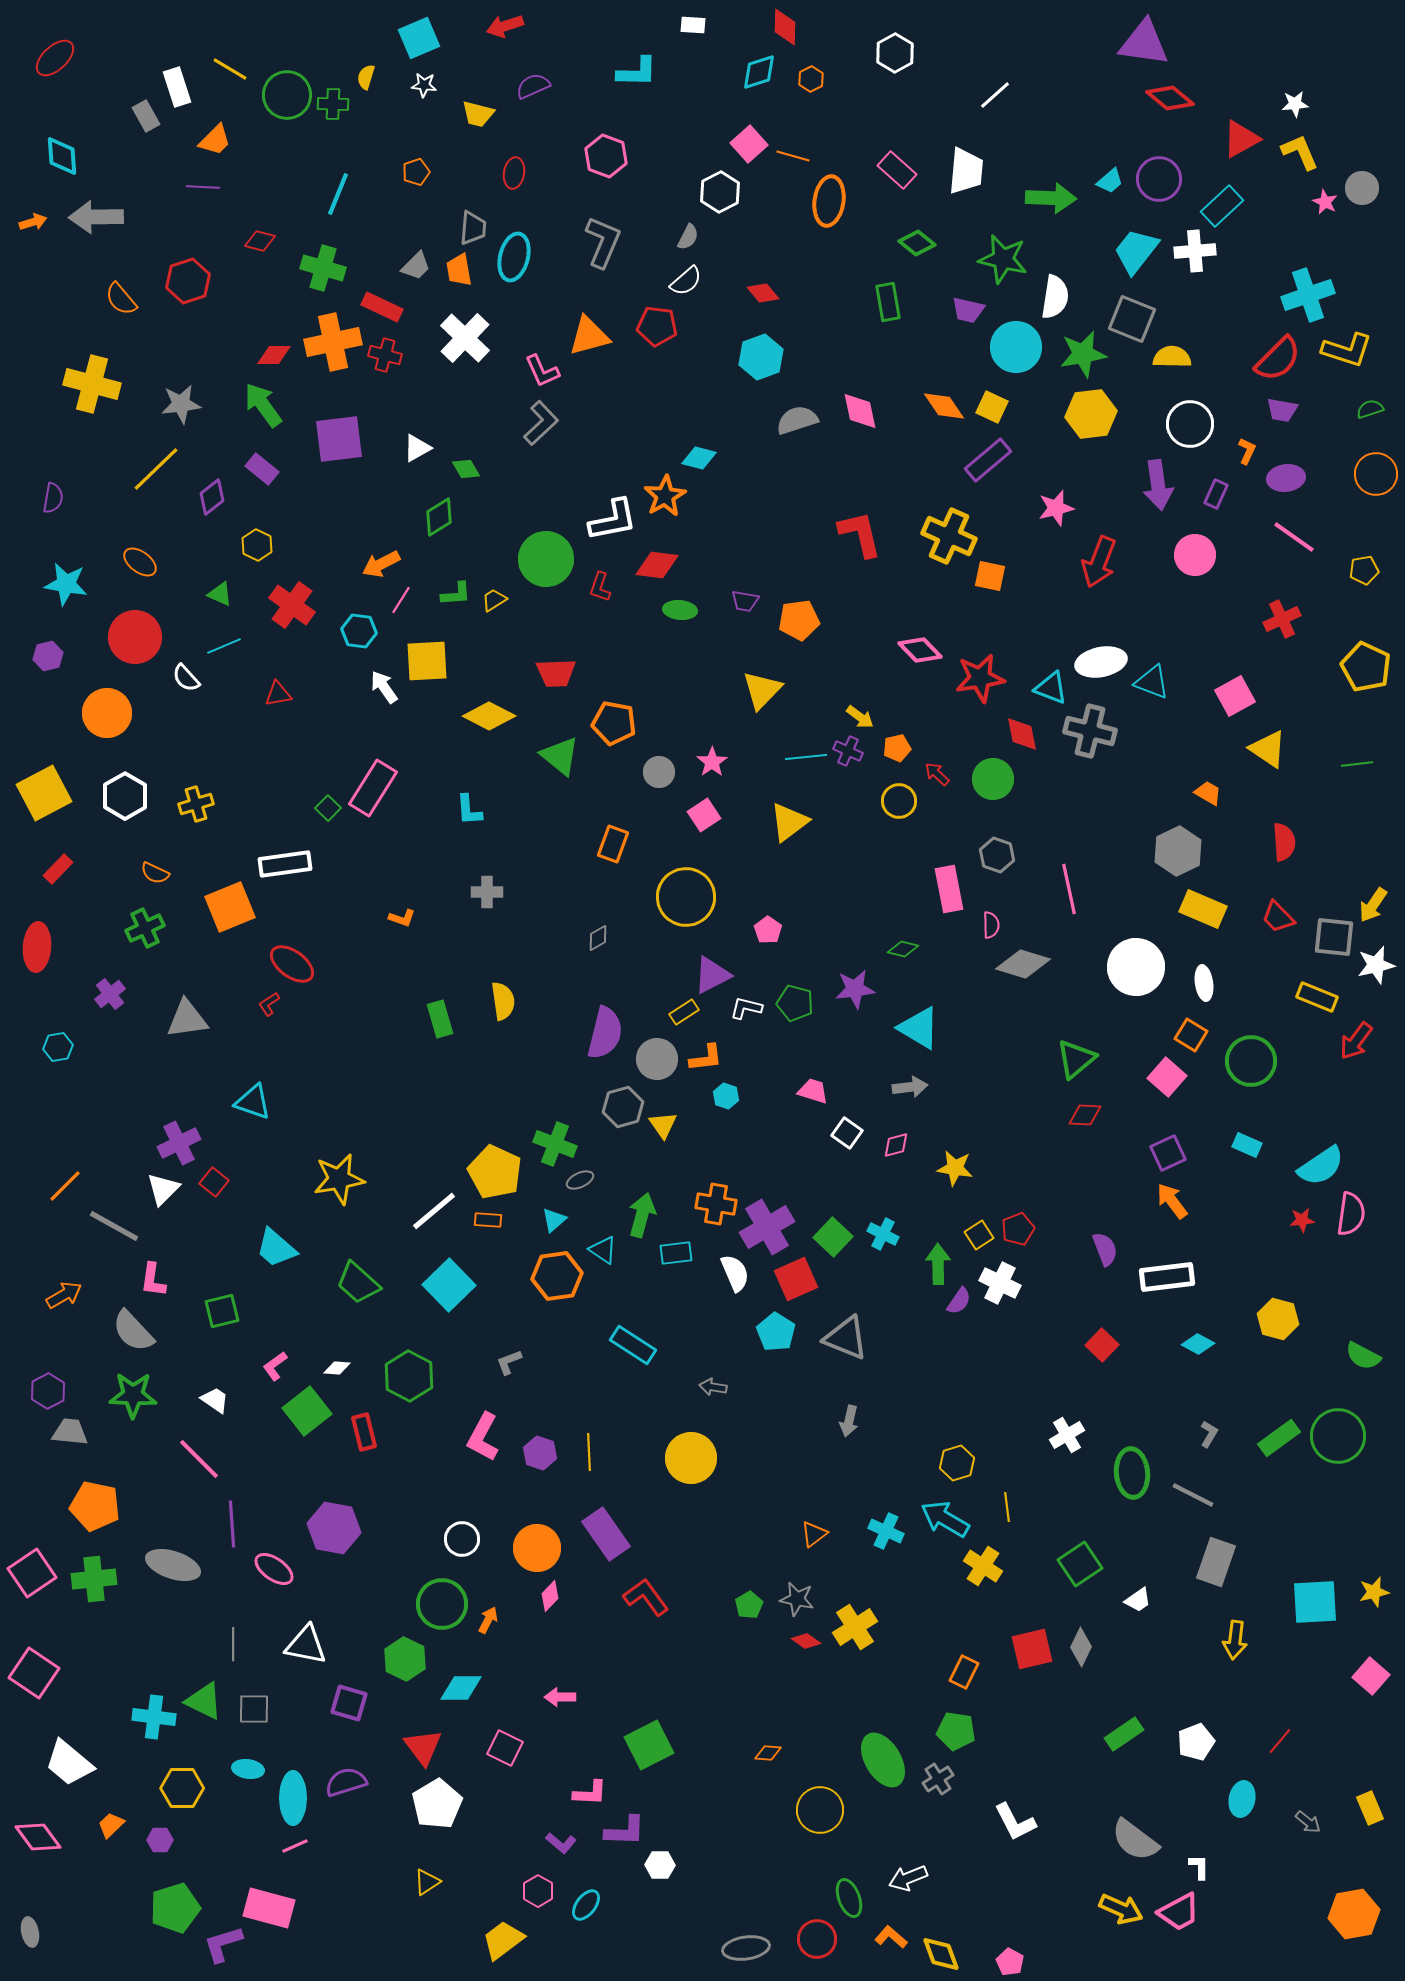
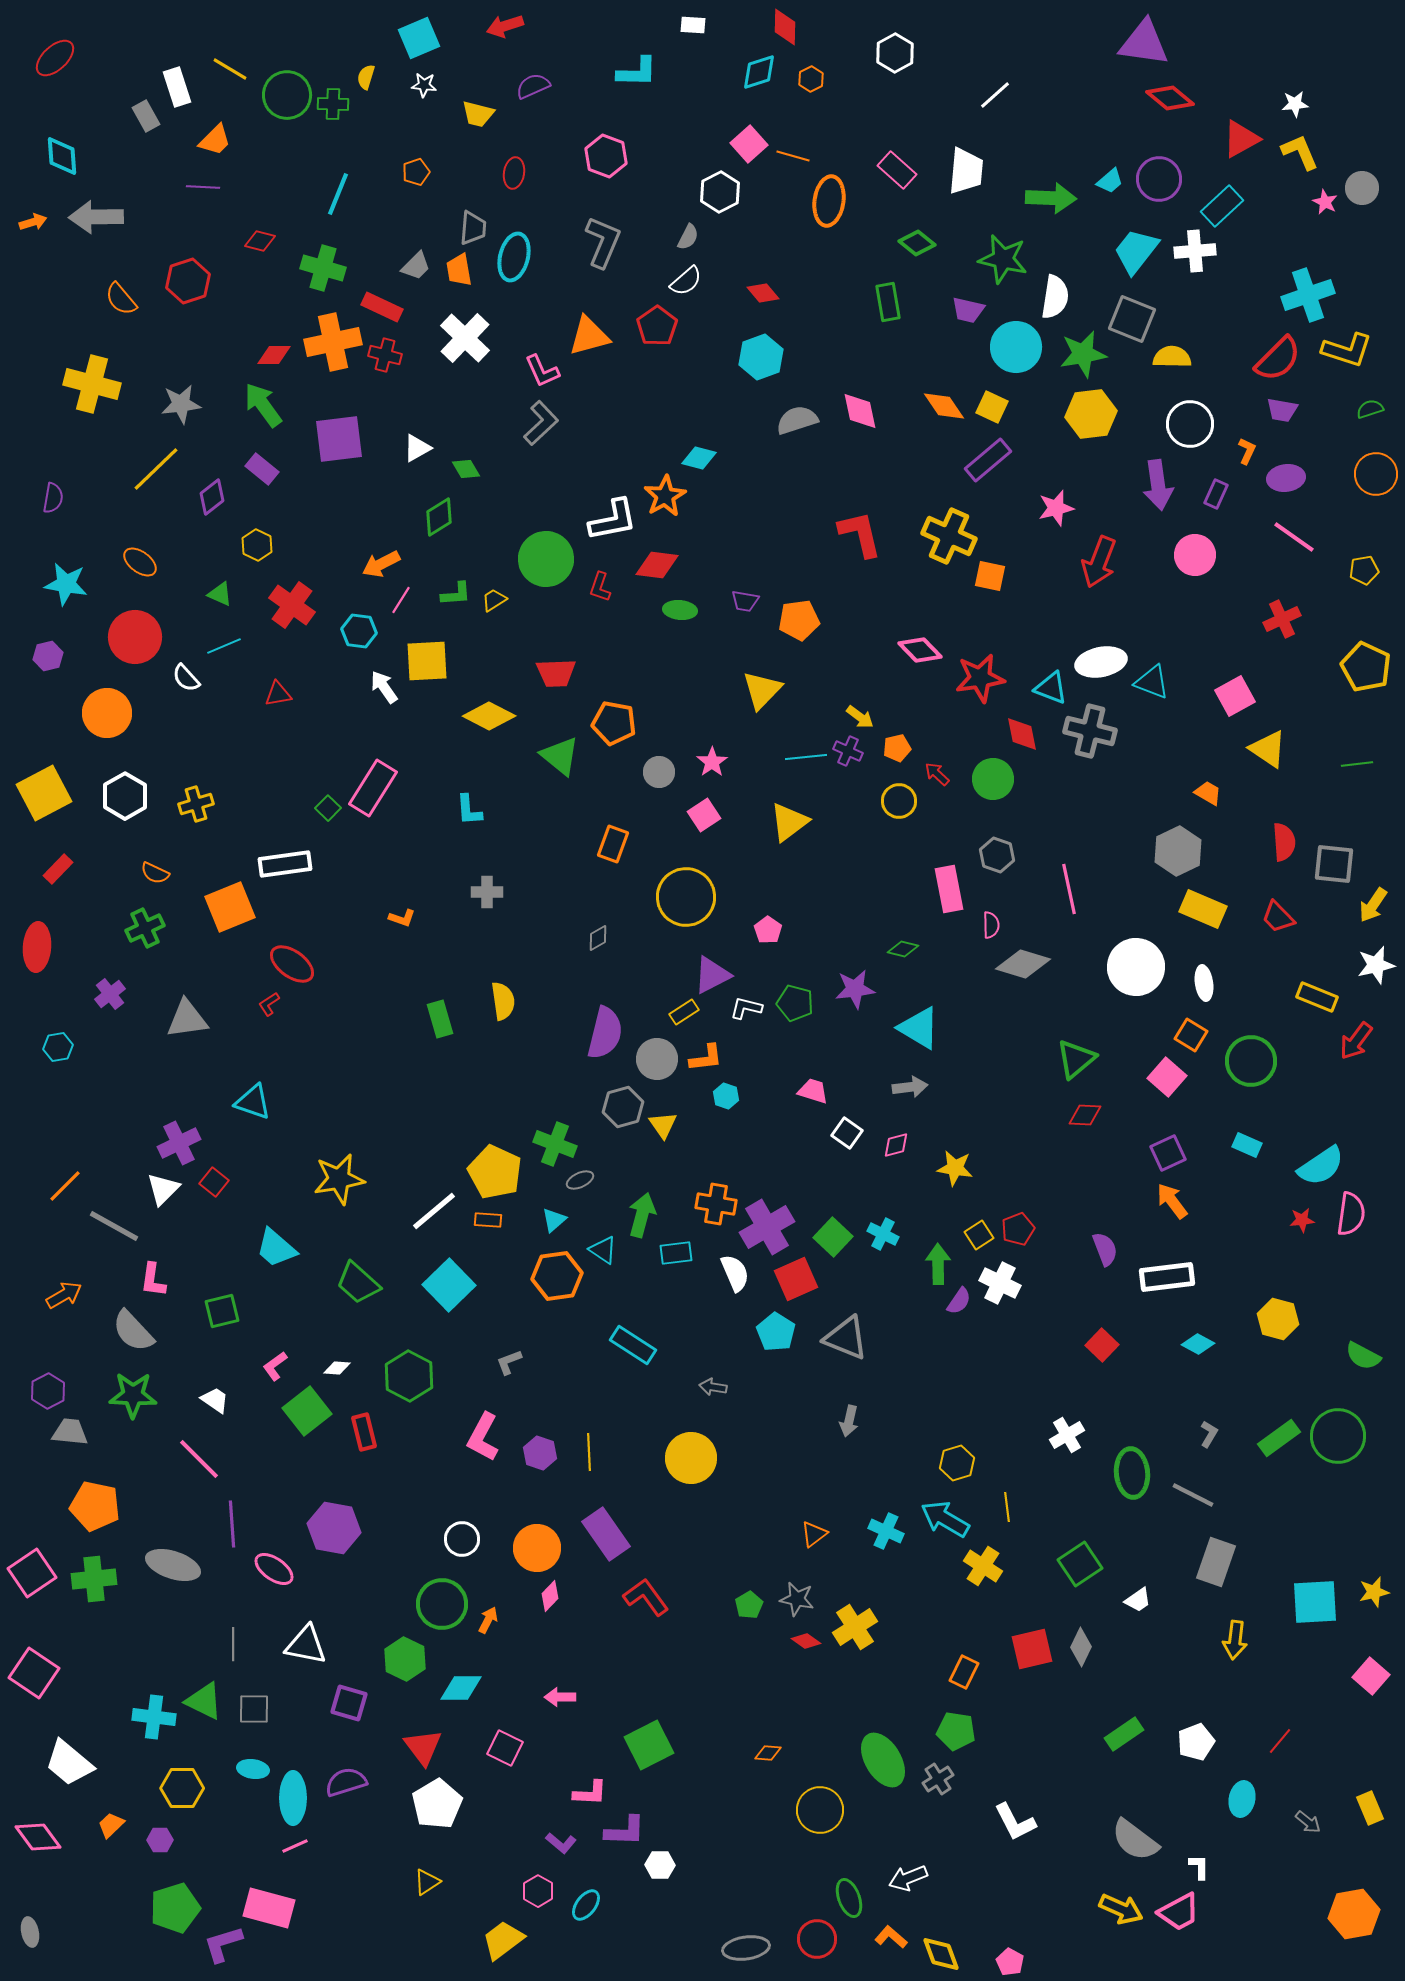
red pentagon at (657, 326): rotated 30 degrees clockwise
gray square at (1334, 937): moved 73 px up
cyan ellipse at (248, 1769): moved 5 px right
